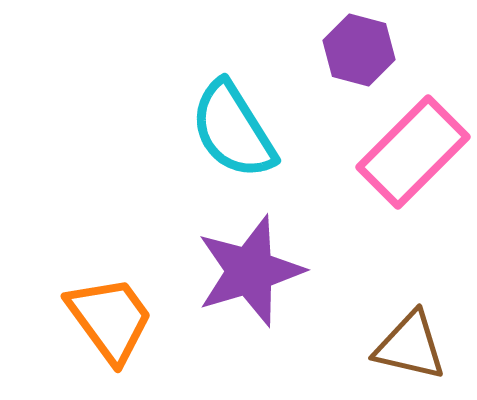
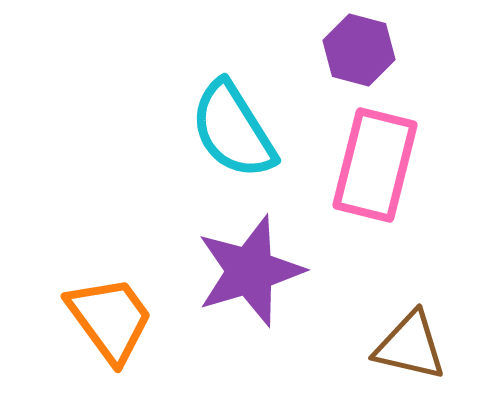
pink rectangle: moved 38 px left, 13 px down; rotated 31 degrees counterclockwise
